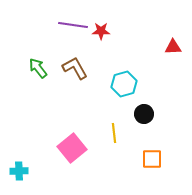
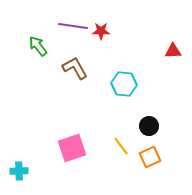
purple line: moved 1 px down
red triangle: moved 4 px down
green arrow: moved 22 px up
cyan hexagon: rotated 20 degrees clockwise
black circle: moved 5 px right, 12 px down
yellow line: moved 7 px right, 13 px down; rotated 30 degrees counterclockwise
pink square: rotated 20 degrees clockwise
orange square: moved 2 px left, 2 px up; rotated 25 degrees counterclockwise
